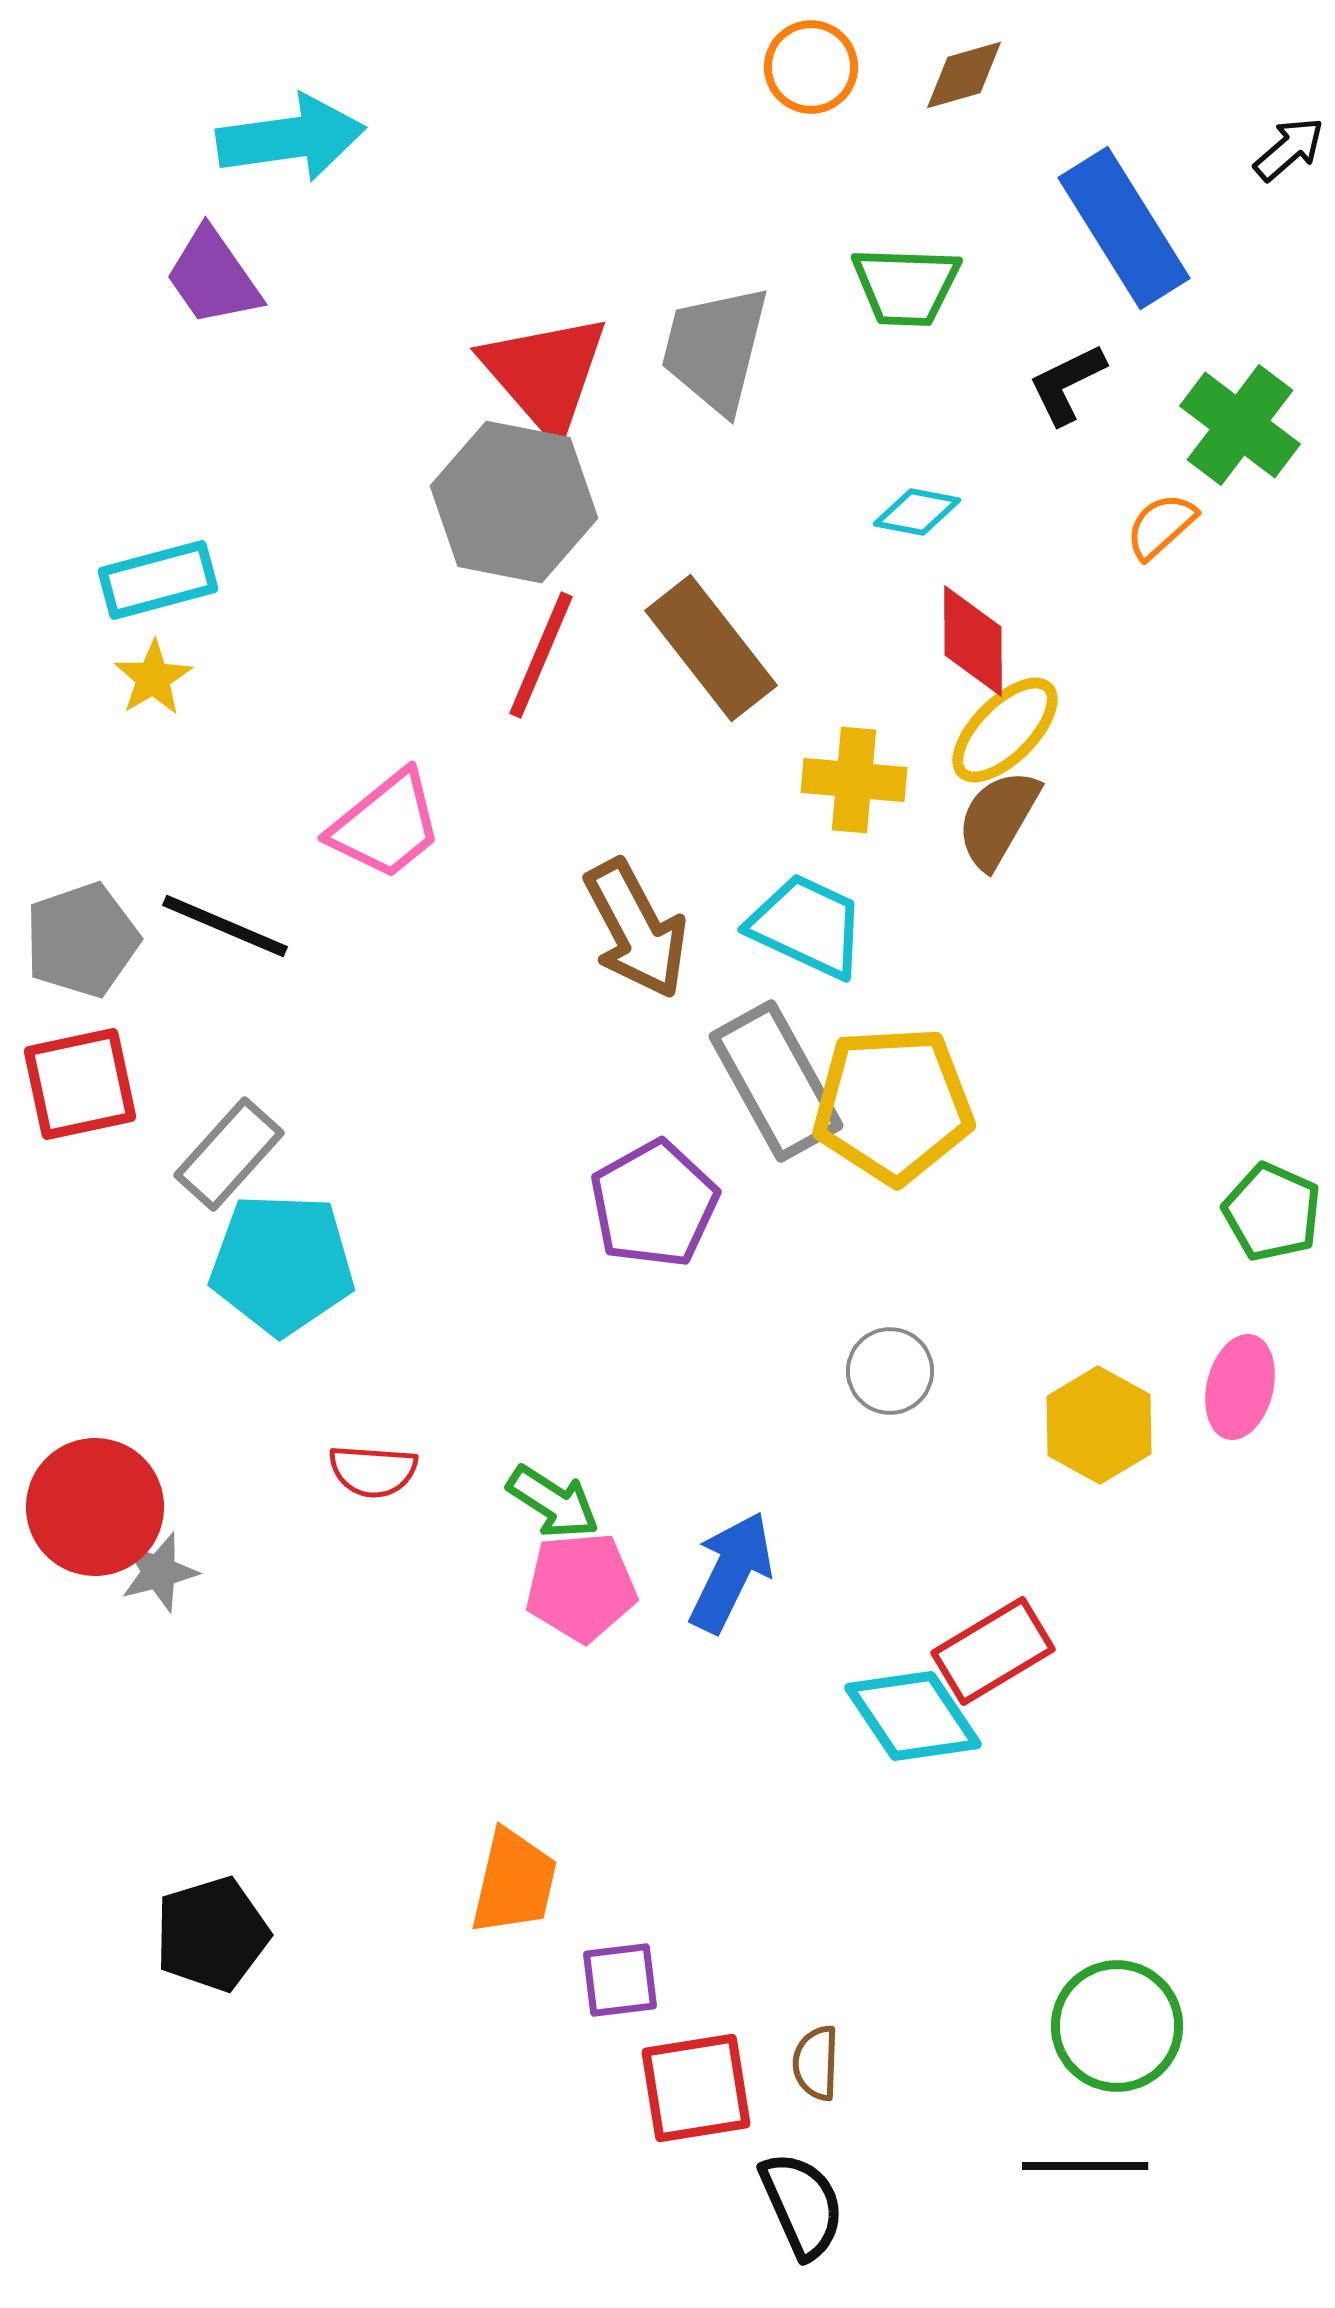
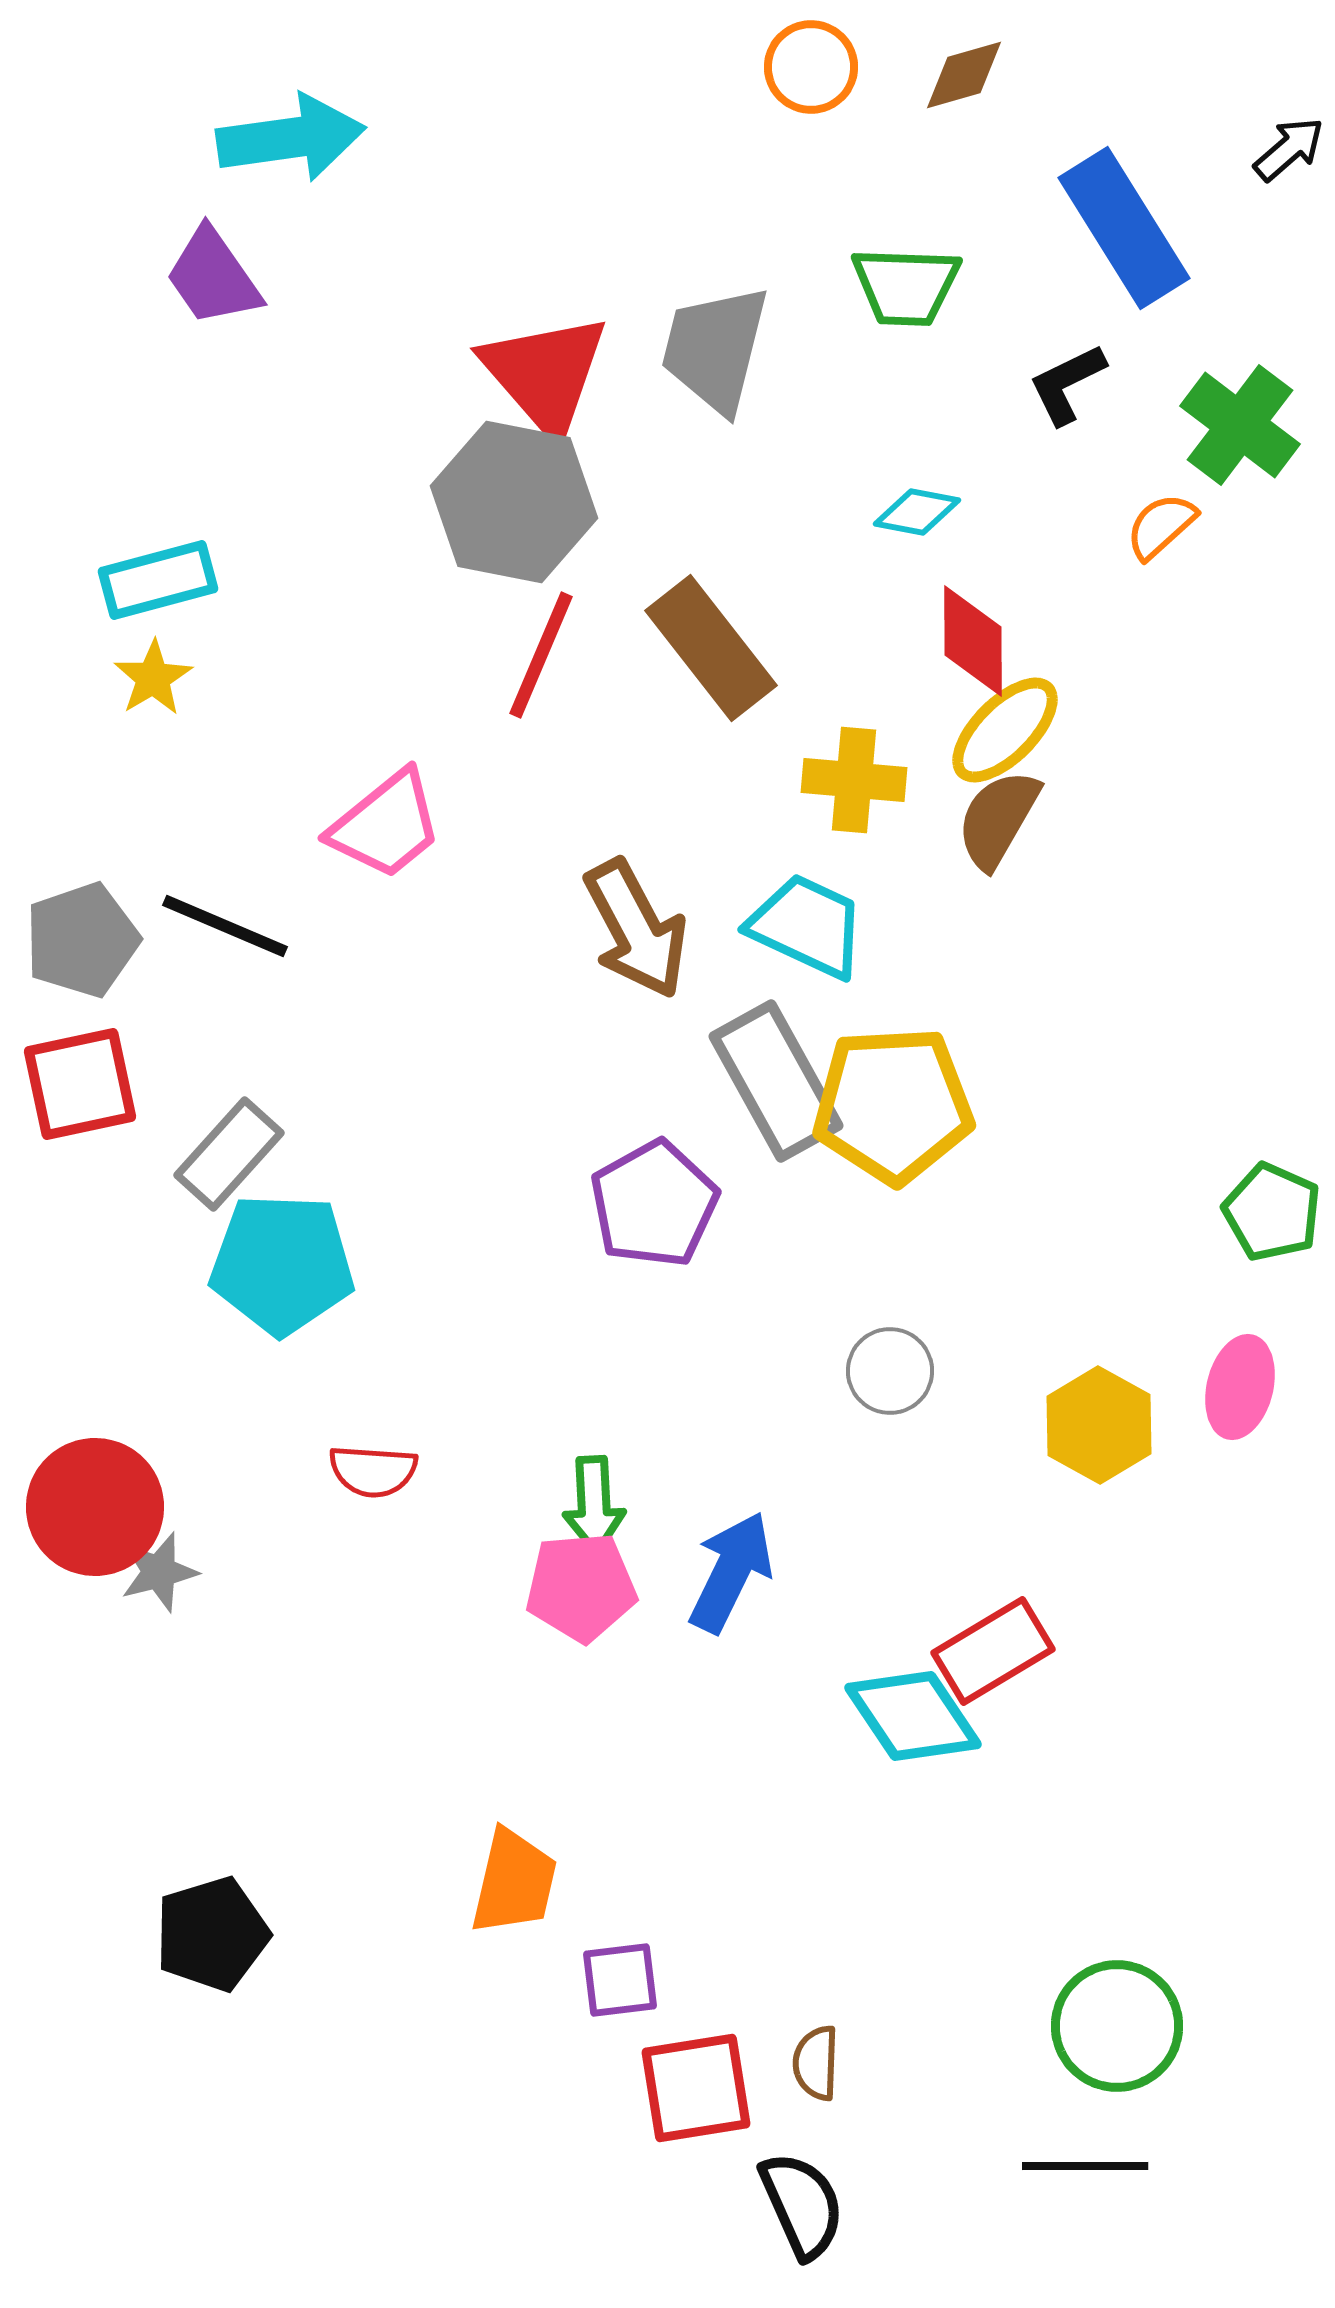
green arrow at (553, 1502): moved 41 px right, 3 px down; rotated 54 degrees clockwise
